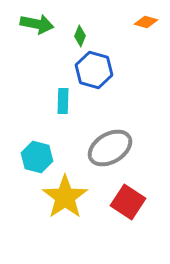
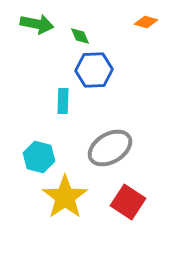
green diamond: rotated 45 degrees counterclockwise
blue hexagon: rotated 18 degrees counterclockwise
cyan hexagon: moved 2 px right
